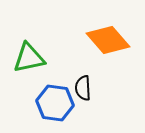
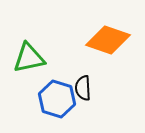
orange diamond: rotated 30 degrees counterclockwise
blue hexagon: moved 2 px right, 4 px up; rotated 9 degrees clockwise
